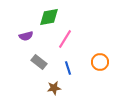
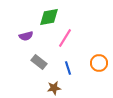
pink line: moved 1 px up
orange circle: moved 1 px left, 1 px down
